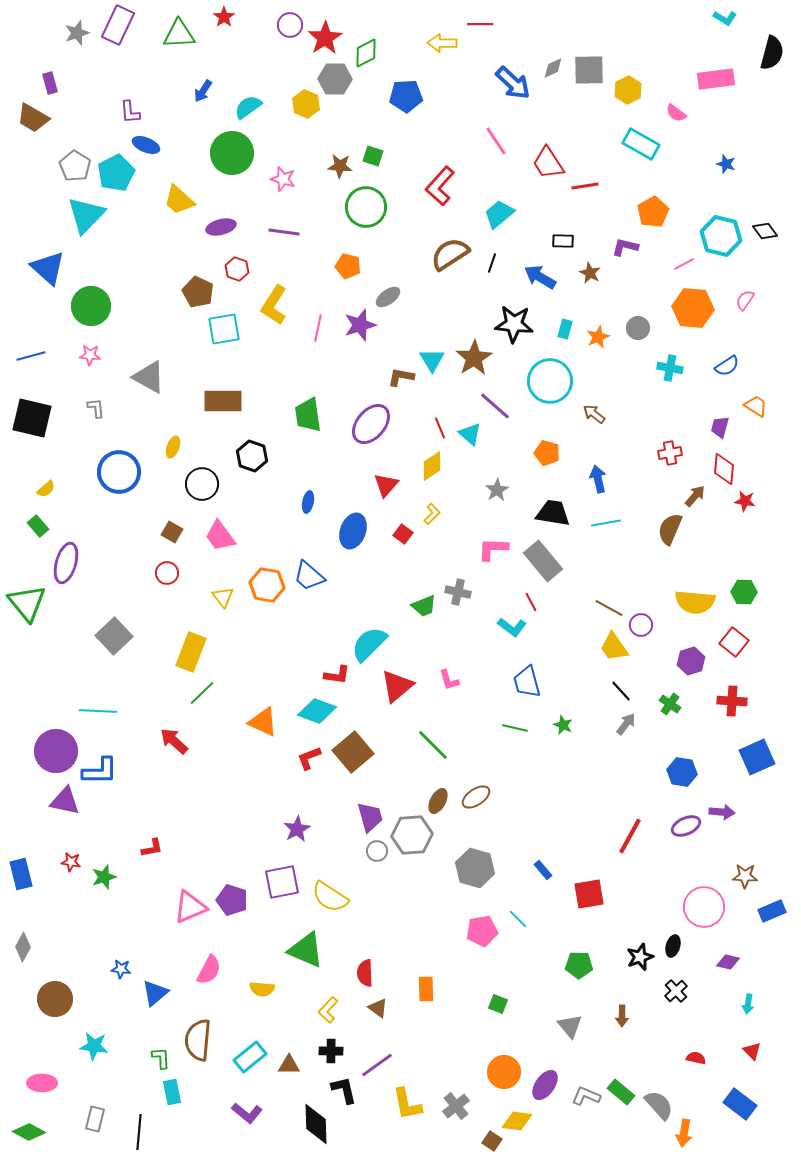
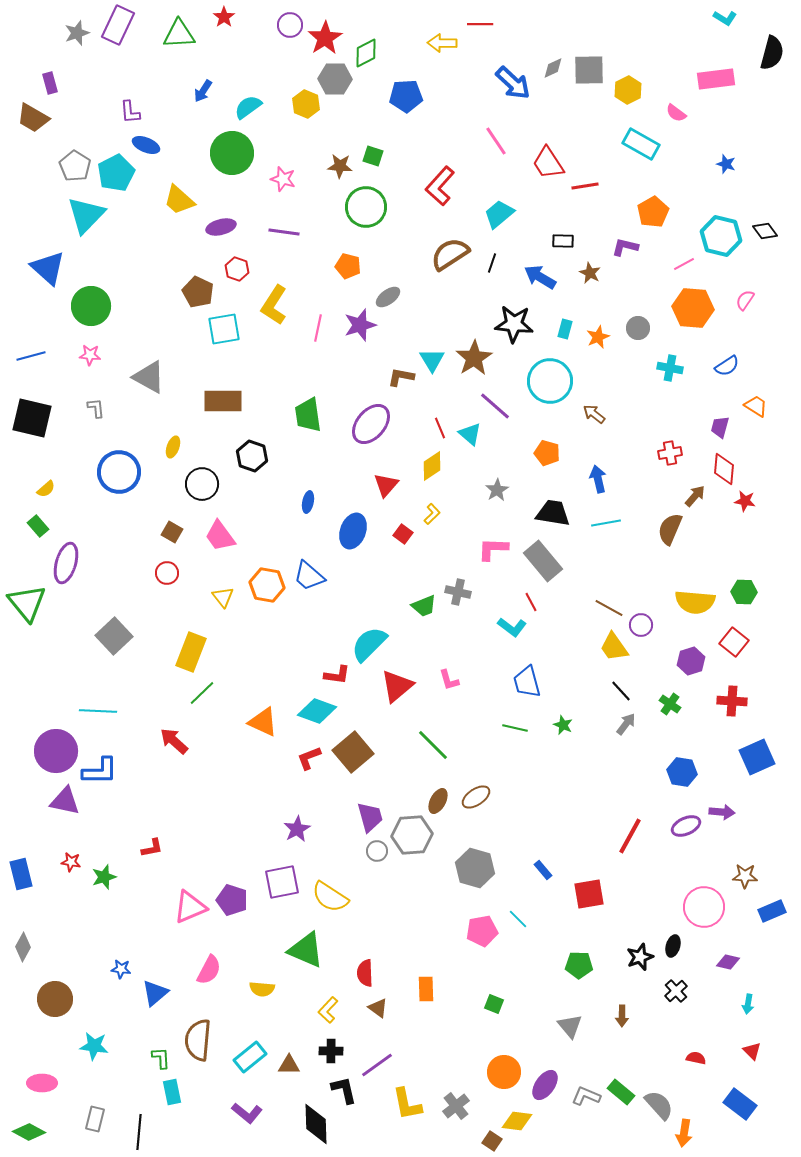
green square at (498, 1004): moved 4 px left
